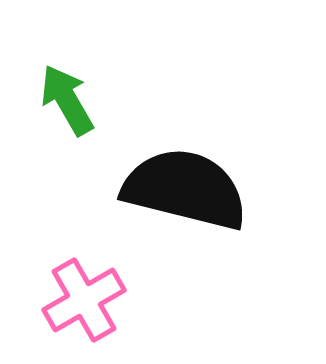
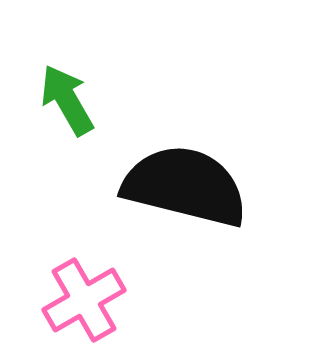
black semicircle: moved 3 px up
